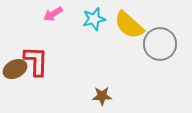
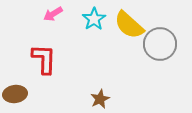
cyan star: rotated 20 degrees counterclockwise
red L-shape: moved 8 px right, 2 px up
brown ellipse: moved 25 px down; rotated 20 degrees clockwise
brown star: moved 2 px left, 3 px down; rotated 24 degrees counterclockwise
